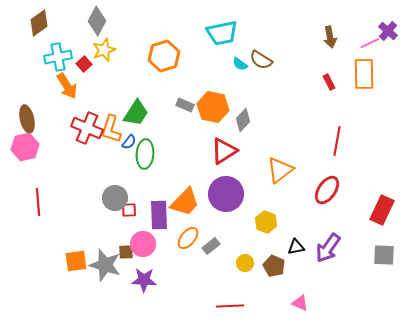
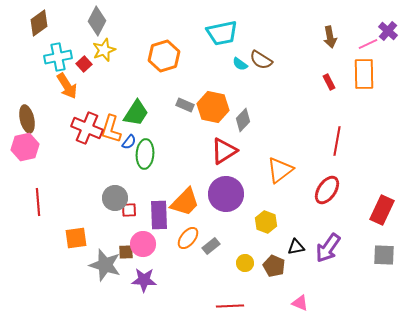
pink line at (370, 43): moved 2 px left, 1 px down
orange square at (76, 261): moved 23 px up
